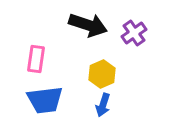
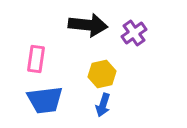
black arrow: rotated 12 degrees counterclockwise
yellow hexagon: rotated 12 degrees clockwise
